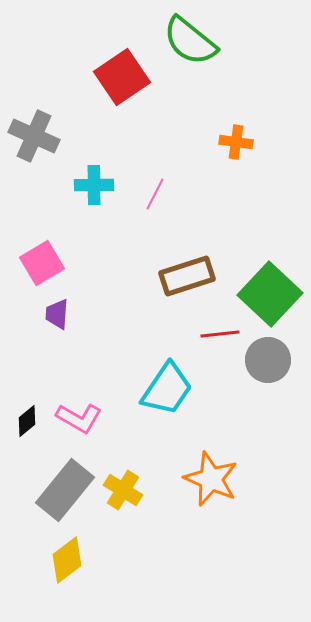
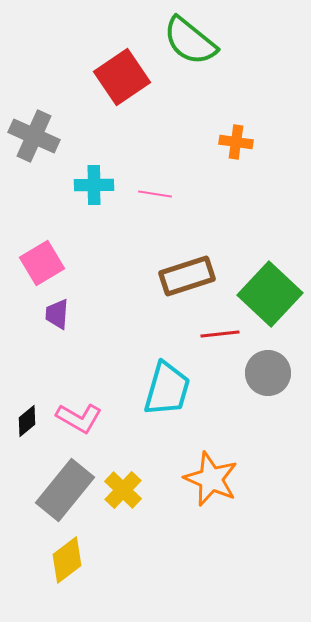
pink line: rotated 72 degrees clockwise
gray circle: moved 13 px down
cyan trapezoid: rotated 18 degrees counterclockwise
yellow cross: rotated 12 degrees clockwise
